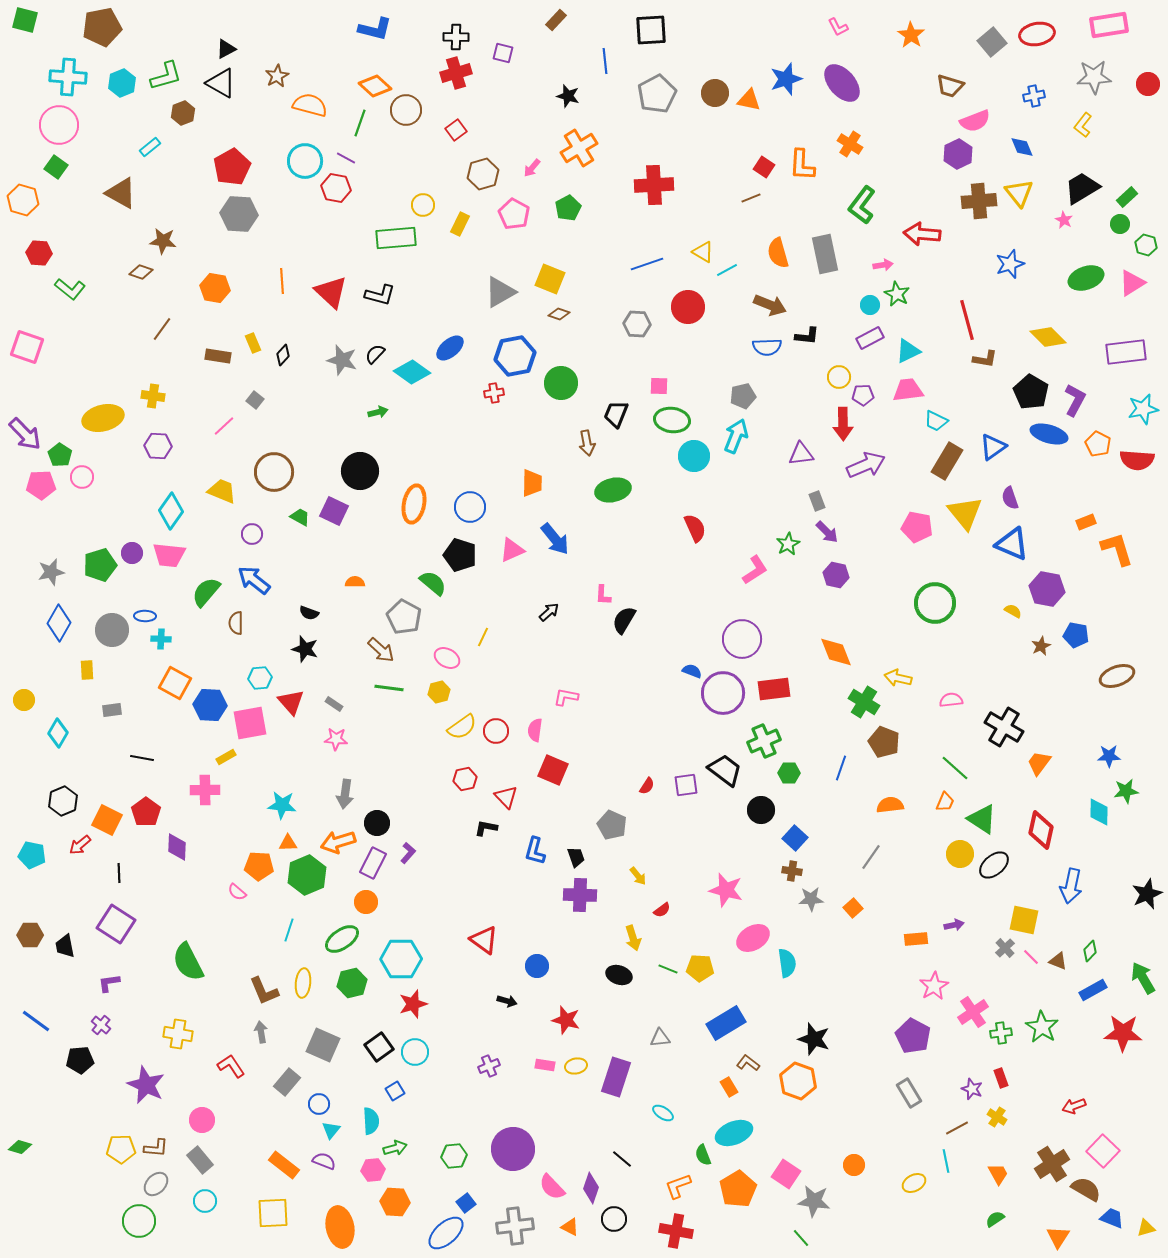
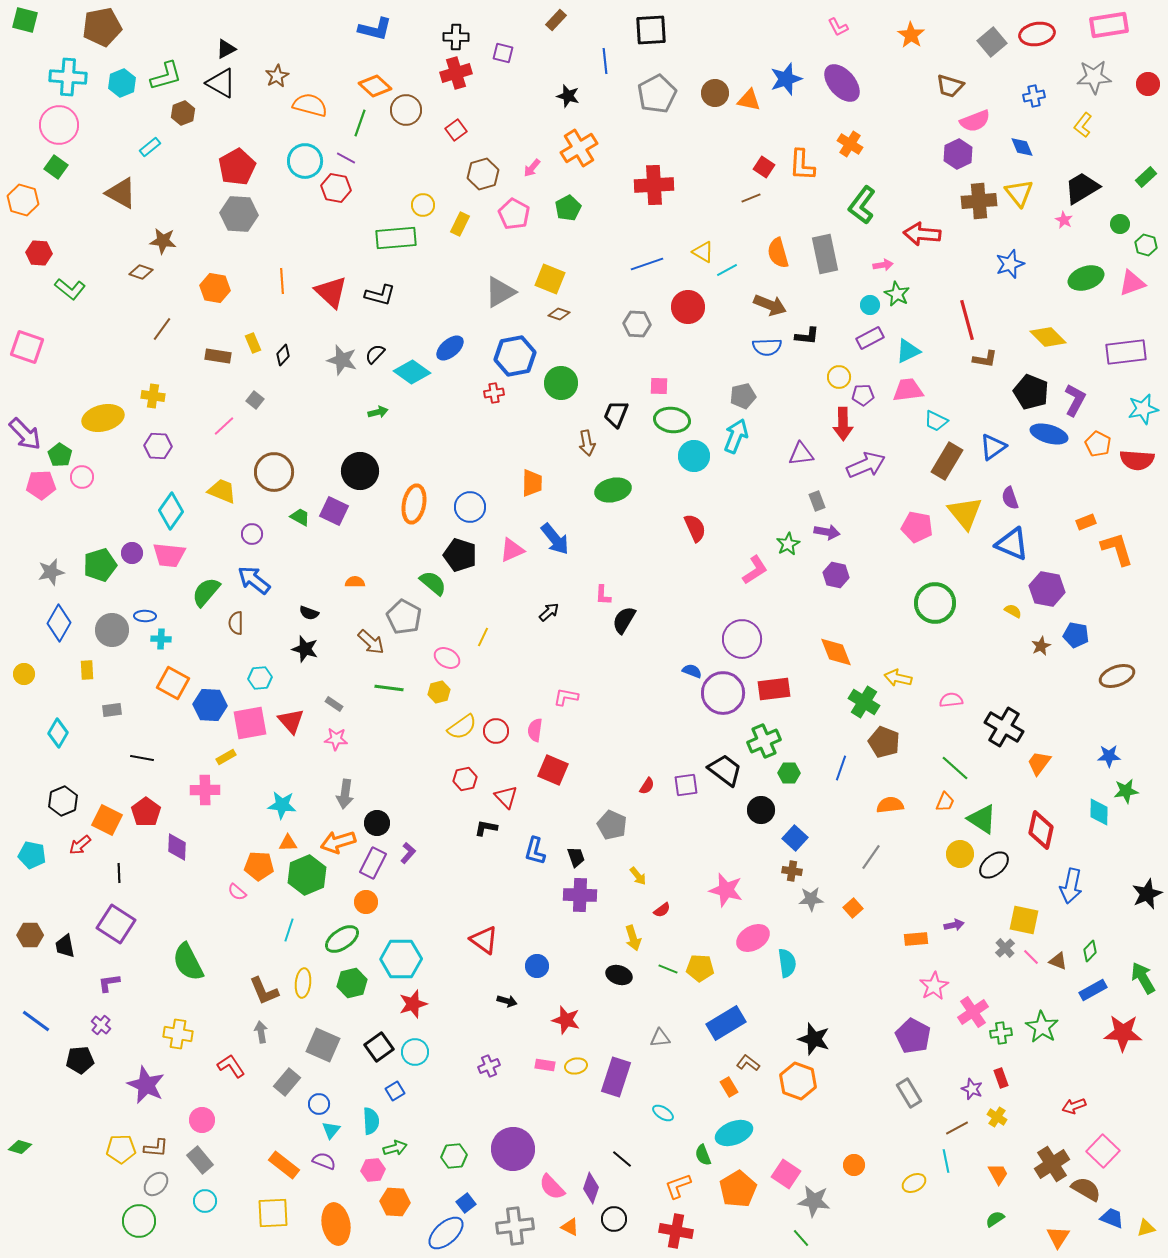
red pentagon at (232, 167): moved 5 px right
green rectangle at (1127, 197): moved 19 px right, 20 px up
pink triangle at (1132, 283): rotated 12 degrees clockwise
black pentagon at (1031, 392): rotated 8 degrees counterclockwise
purple arrow at (827, 532): rotated 35 degrees counterclockwise
brown arrow at (381, 650): moved 10 px left, 8 px up
orange square at (175, 683): moved 2 px left
yellow circle at (24, 700): moved 26 px up
red triangle at (291, 702): moved 19 px down
orange ellipse at (340, 1227): moved 4 px left, 3 px up
